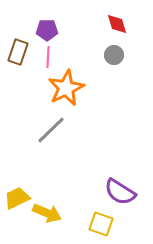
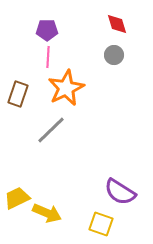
brown rectangle: moved 42 px down
